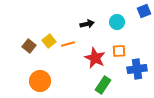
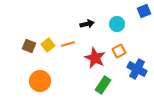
cyan circle: moved 2 px down
yellow square: moved 1 px left, 4 px down
brown square: rotated 16 degrees counterclockwise
orange square: rotated 24 degrees counterclockwise
blue cross: rotated 36 degrees clockwise
